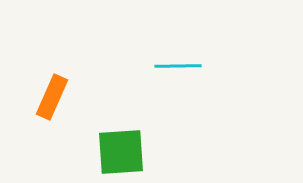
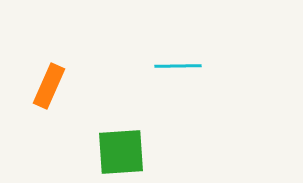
orange rectangle: moved 3 px left, 11 px up
